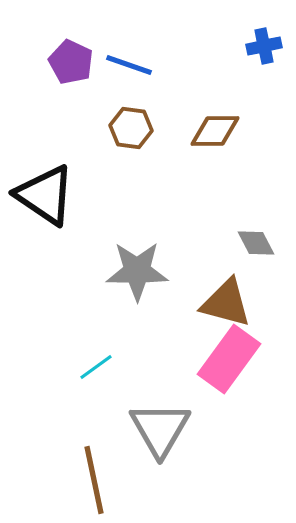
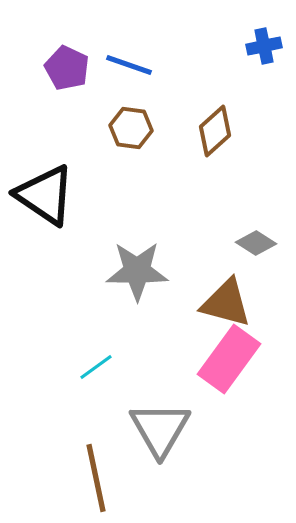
purple pentagon: moved 4 px left, 6 px down
brown diamond: rotated 42 degrees counterclockwise
gray diamond: rotated 30 degrees counterclockwise
brown line: moved 2 px right, 2 px up
